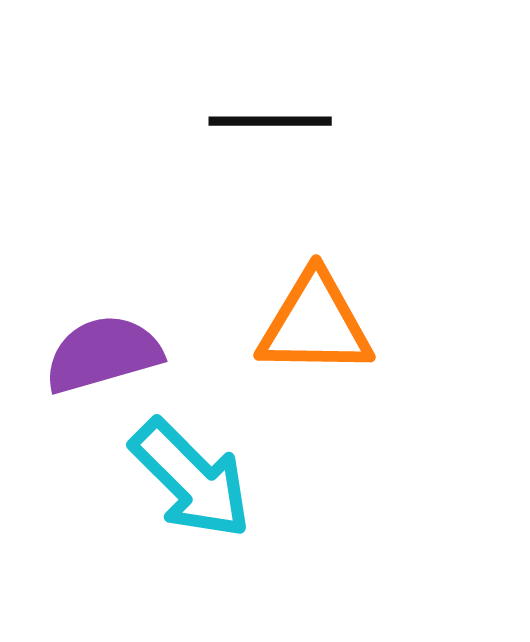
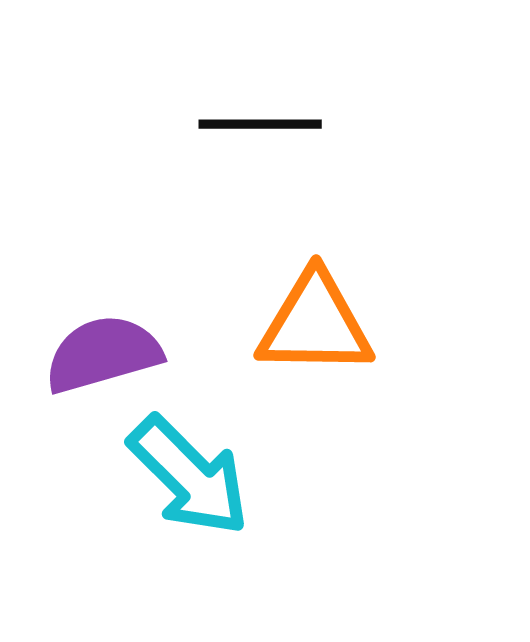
black line: moved 10 px left, 3 px down
cyan arrow: moved 2 px left, 3 px up
